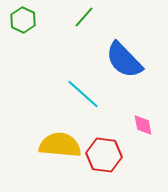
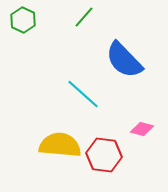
pink diamond: moved 1 px left, 4 px down; rotated 65 degrees counterclockwise
